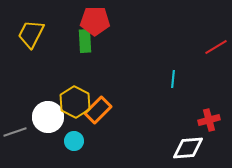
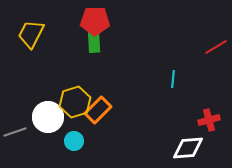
green rectangle: moved 9 px right
yellow hexagon: rotated 16 degrees clockwise
